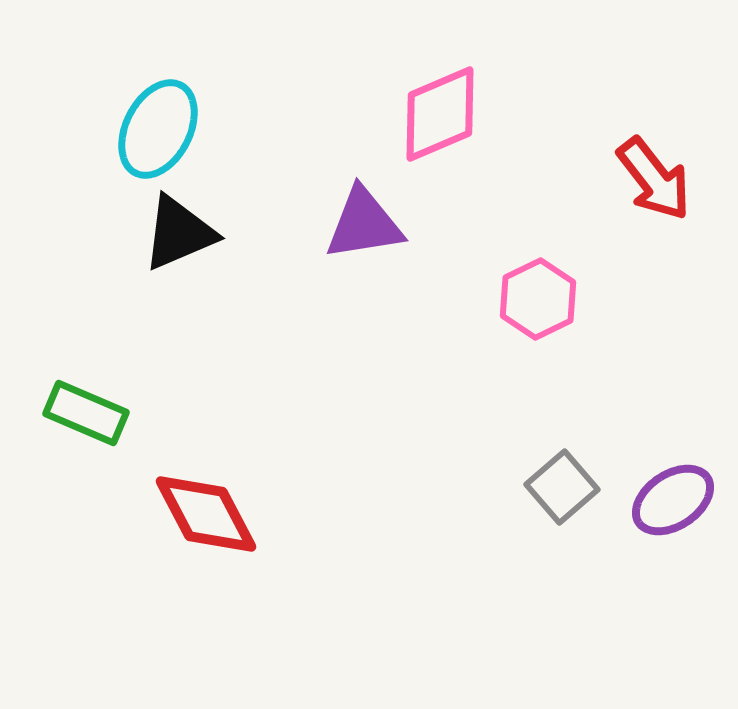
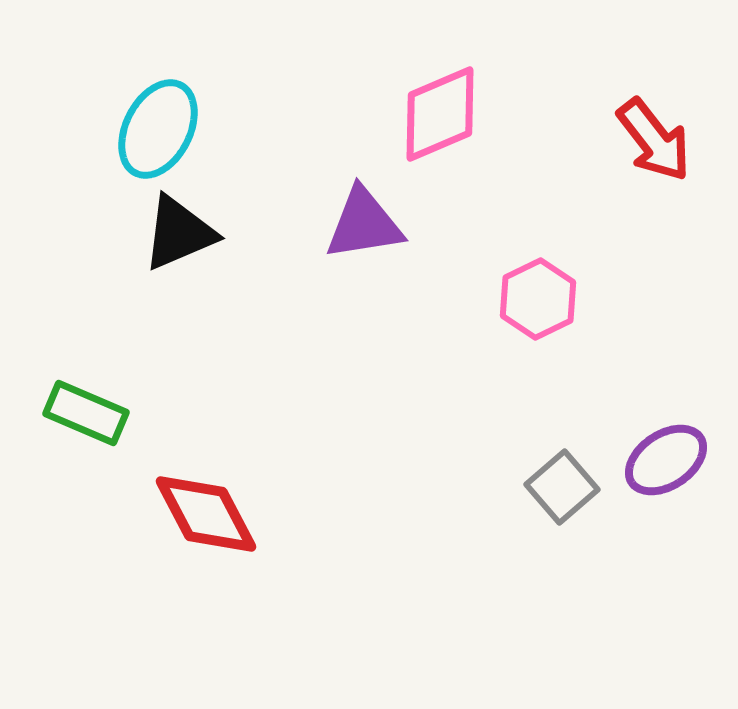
red arrow: moved 39 px up
purple ellipse: moved 7 px left, 40 px up
